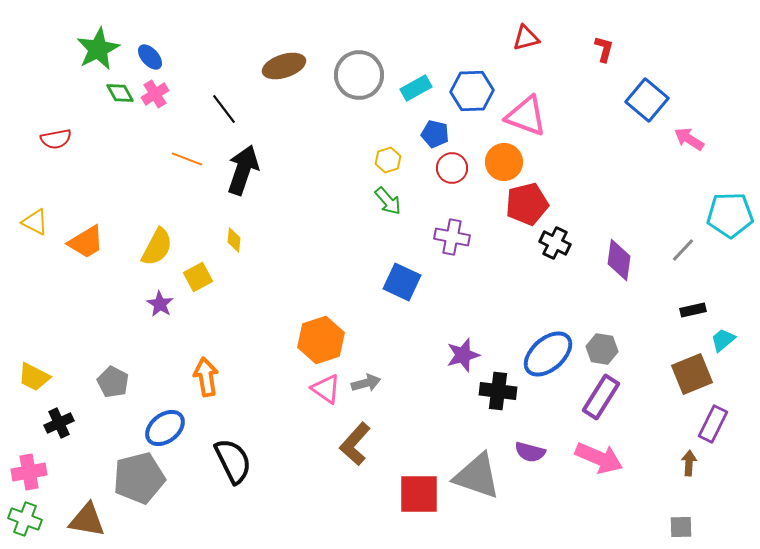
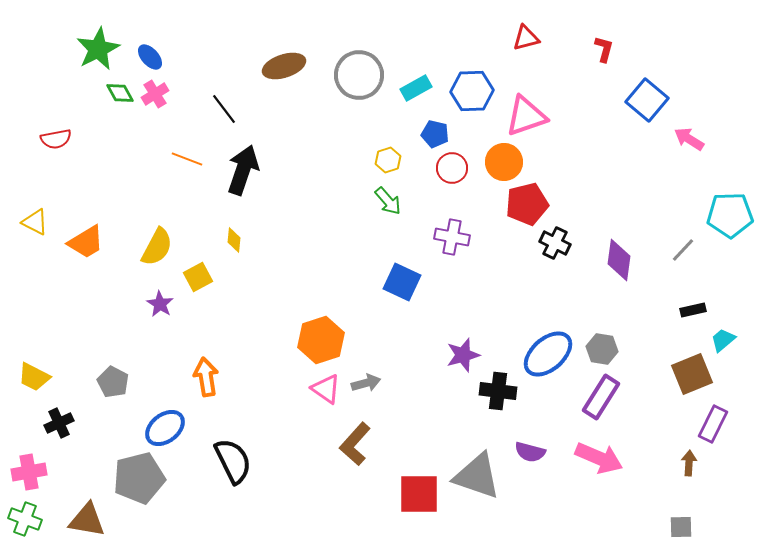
pink triangle at (526, 116): rotated 39 degrees counterclockwise
